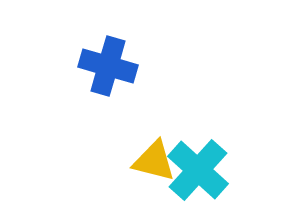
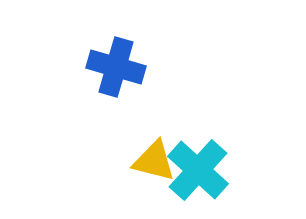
blue cross: moved 8 px right, 1 px down
